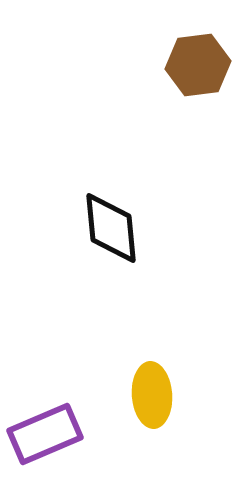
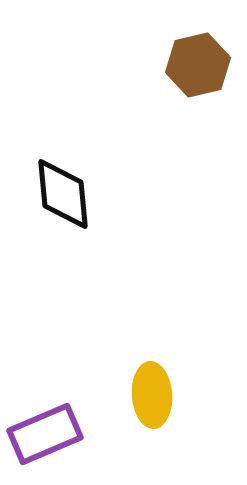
brown hexagon: rotated 6 degrees counterclockwise
black diamond: moved 48 px left, 34 px up
